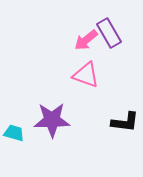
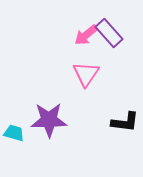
purple rectangle: rotated 12 degrees counterclockwise
pink arrow: moved 5 px up
pink triangle: moved 1 px up; rotated 44 degrees clockwise
purple star: moved 3 px left
